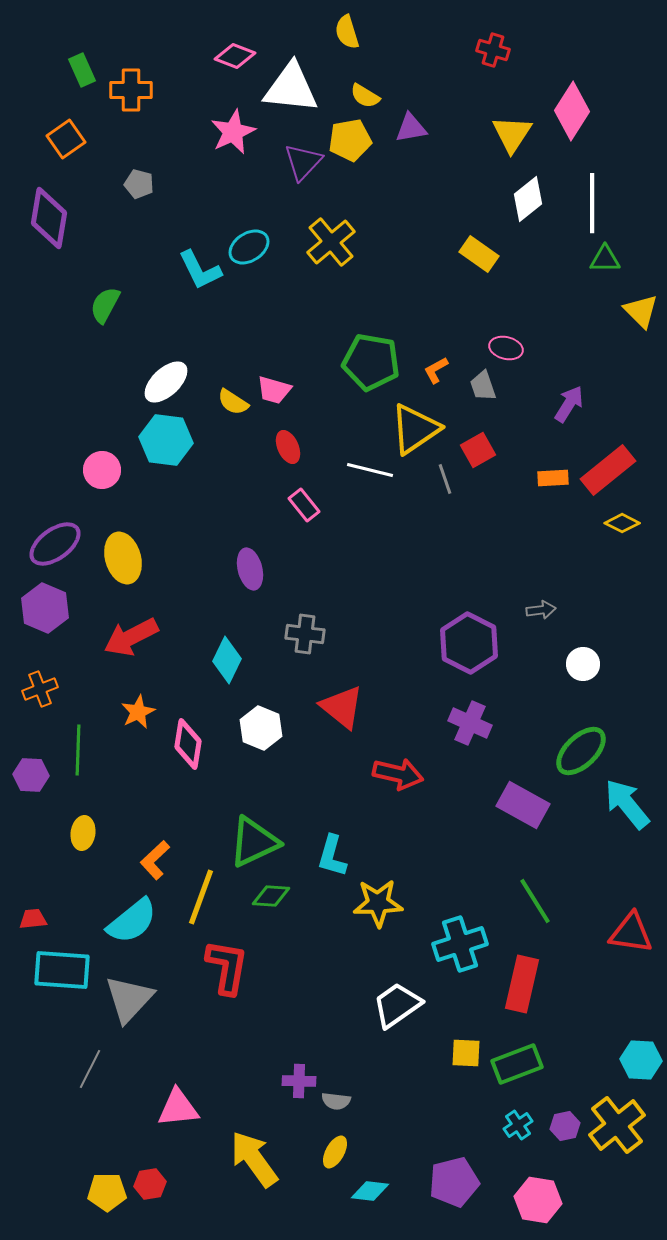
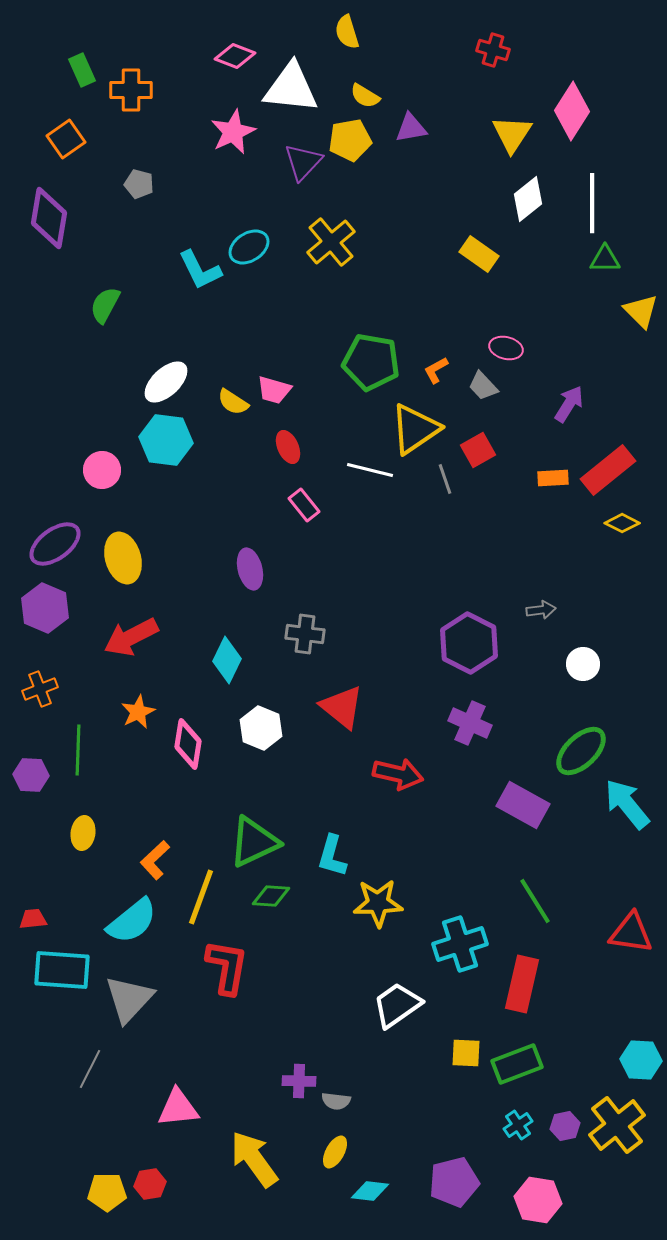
gray trapezoid at (483, 386): rotated 24 degrees counterclockwise
